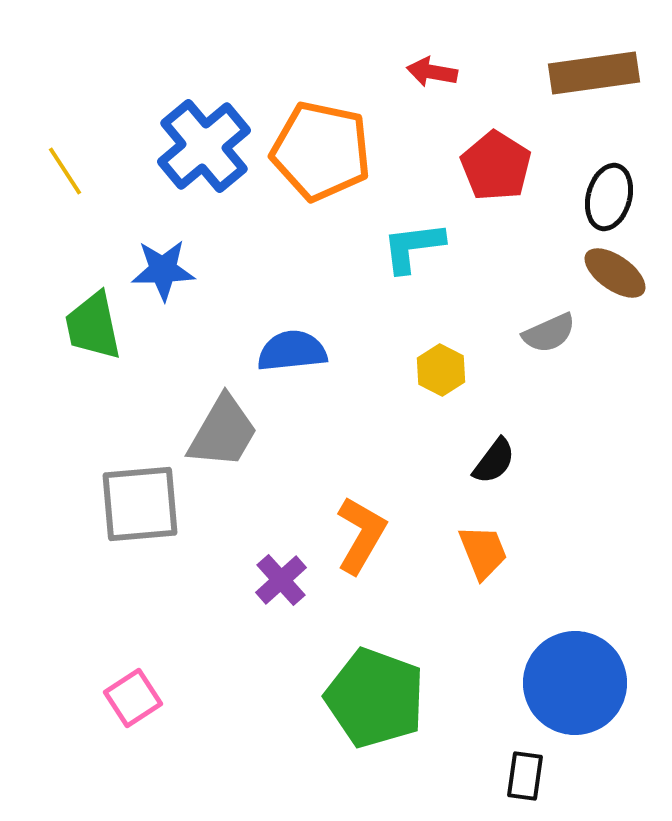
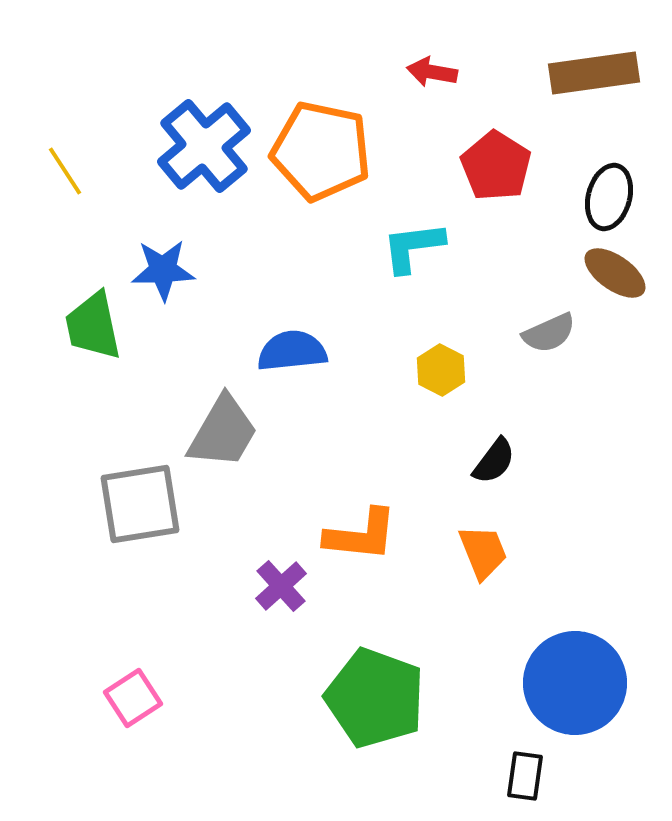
gray square: rotated 4 degrees counterclockwise
orange L-shape: rotated 66 degrees clockwise
purple cross: moved 6 px down
